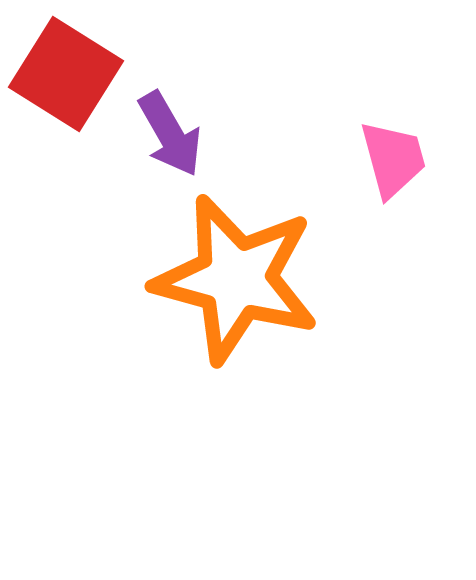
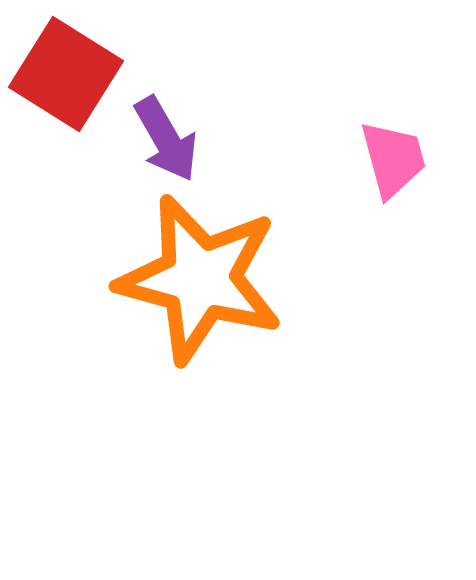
purple arrow: moved 4 px left, 5 px down
orange star: moved 36 px left
